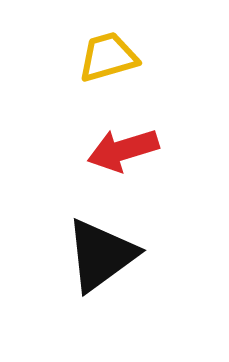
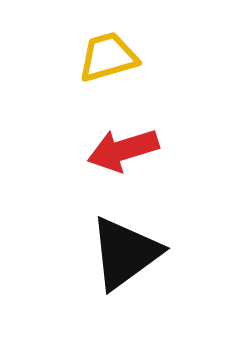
black triangle: moved 24 px right, 2 px up
